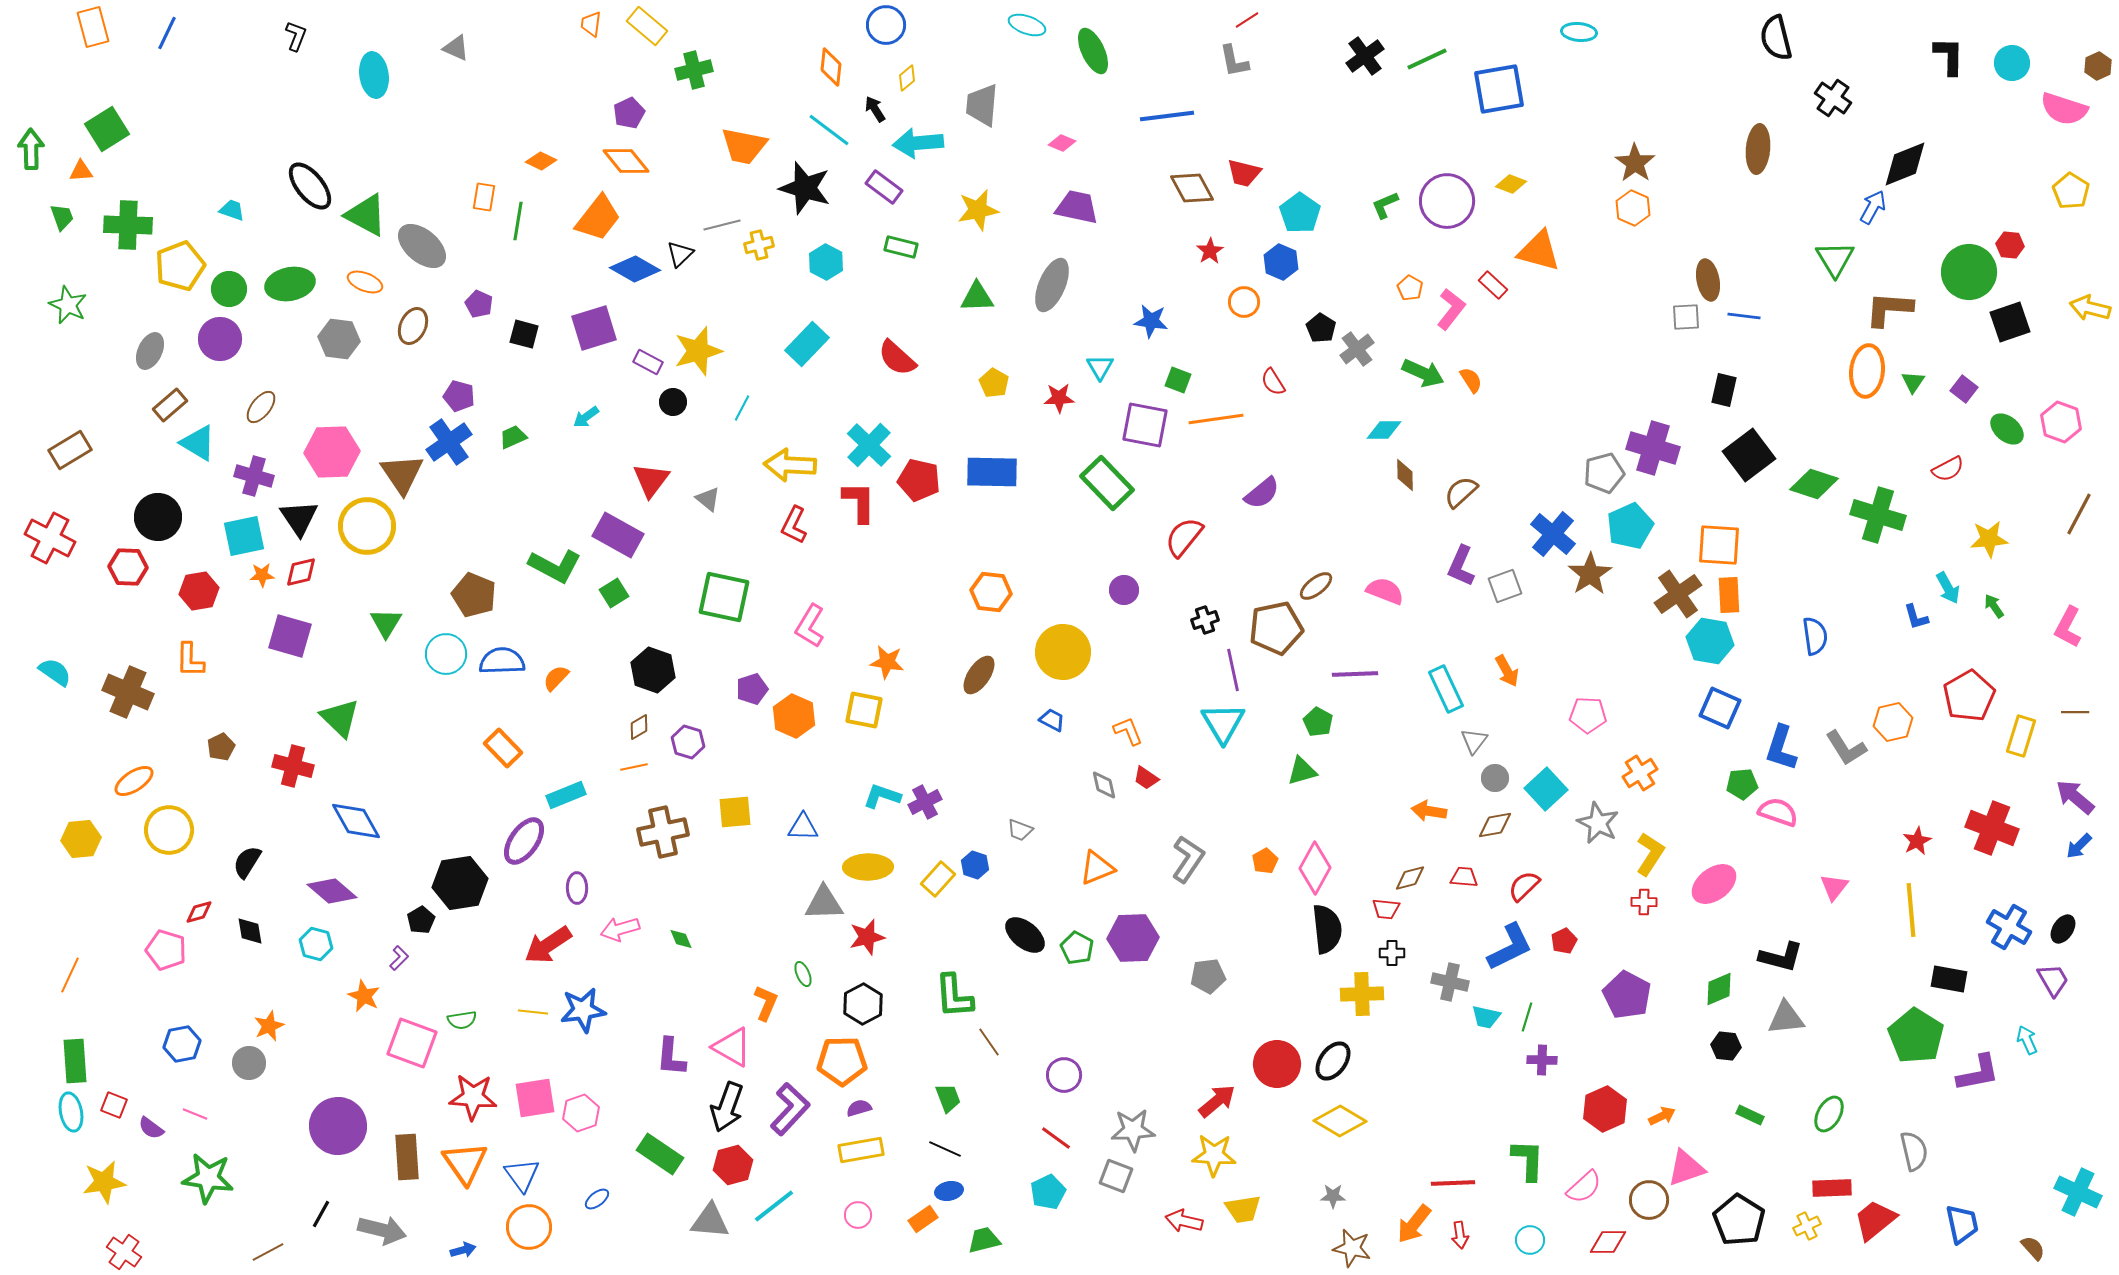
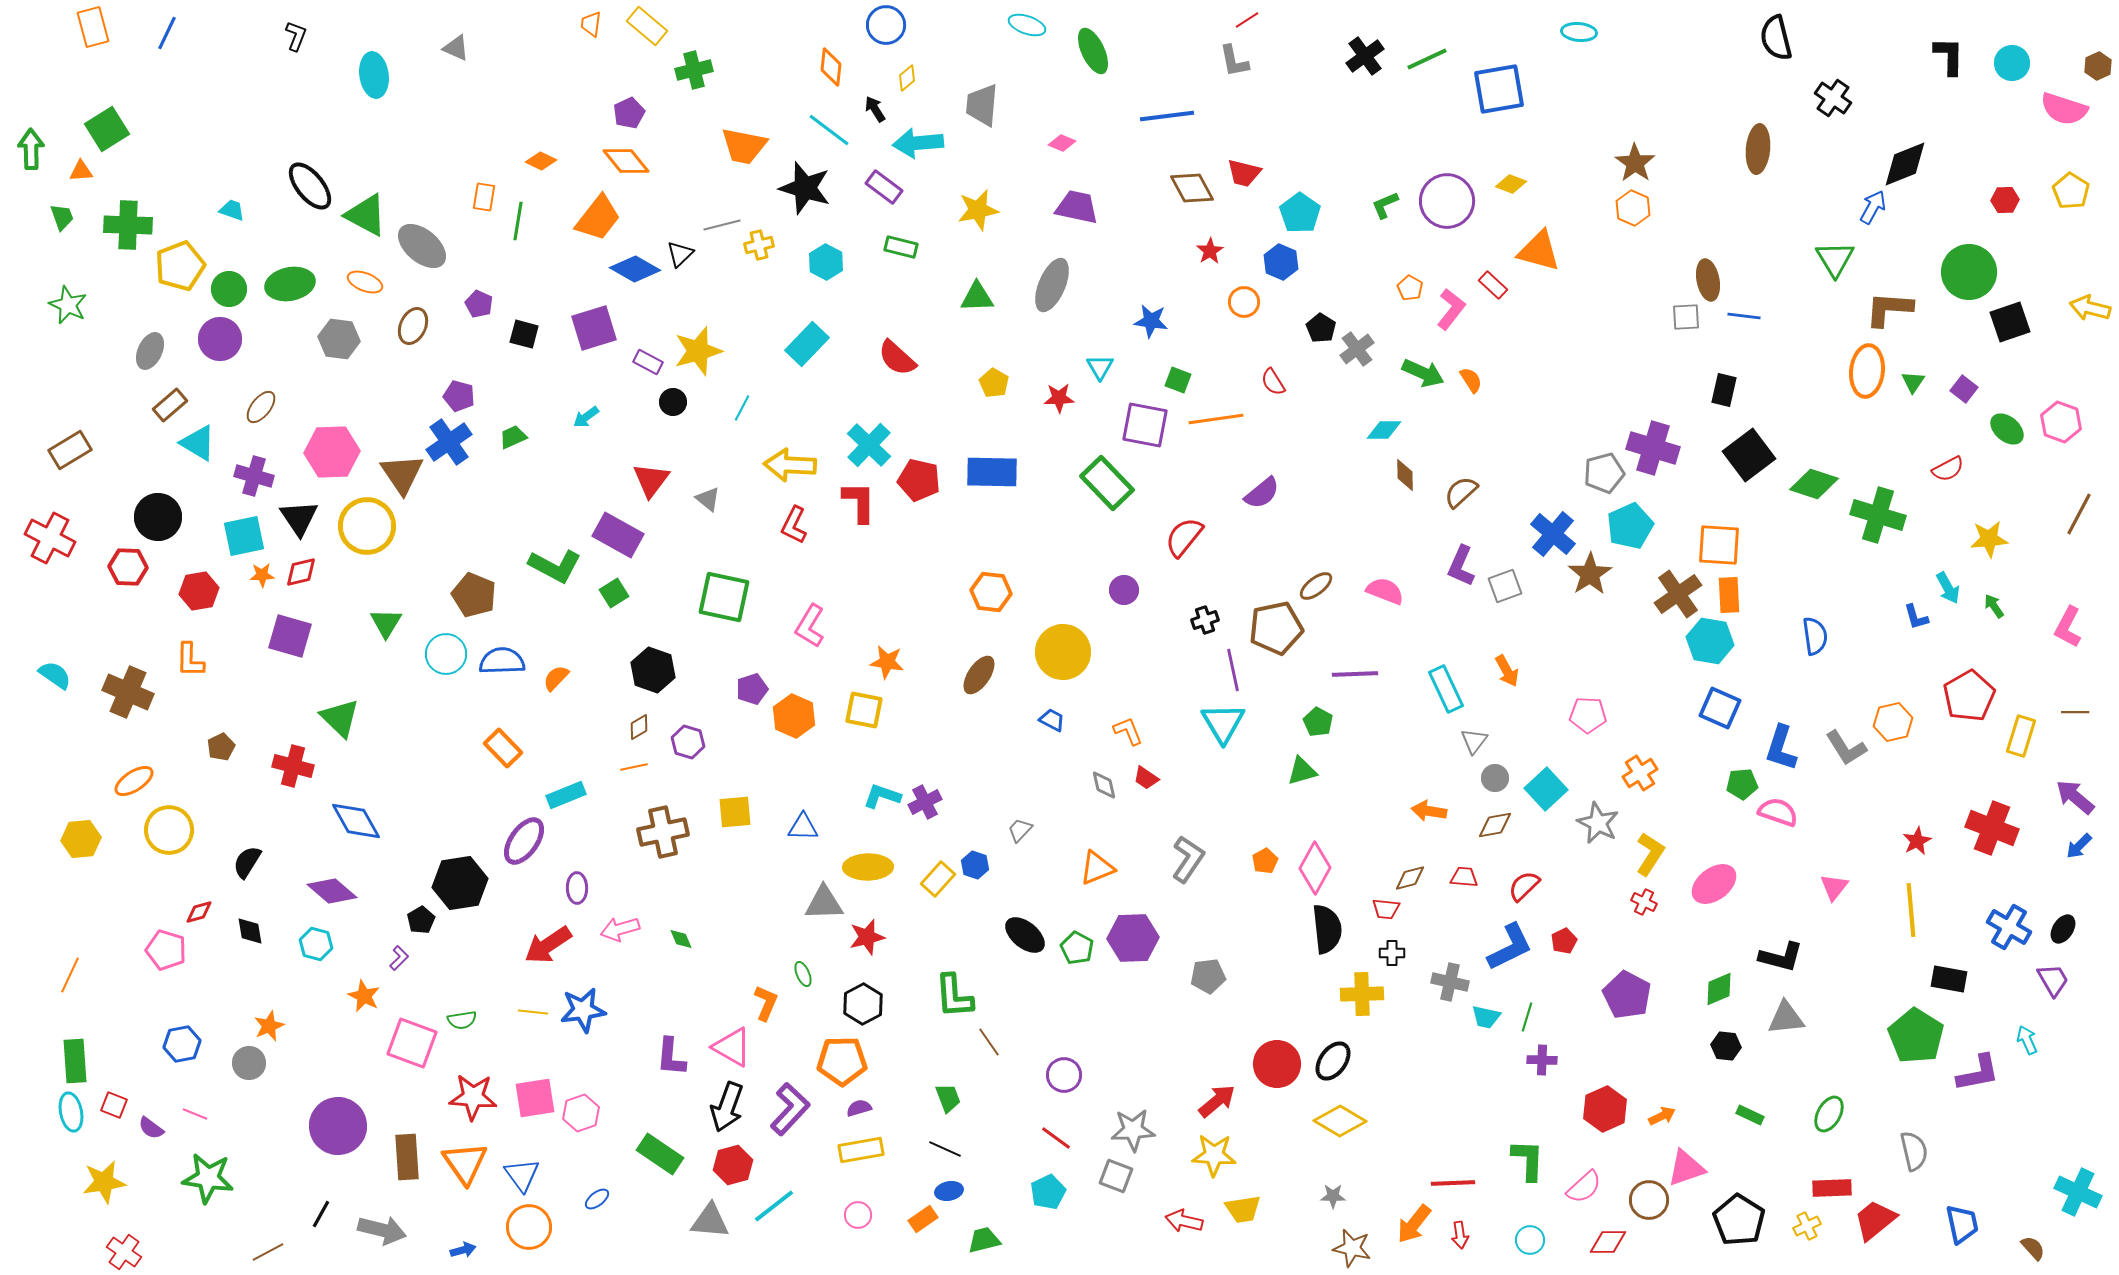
red hexagon at (2010, 245): moved 5 px left, 45 px up; rotated 8 degrees counterclockwise
cyan semicircle at (55, 672): moved 3 px down
gray trapezoid at (1020, 830): rotated 112 degrees clockwise
red cross at (1644, 902): rotated 25 degrees clockwise
